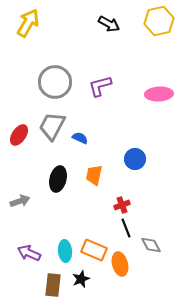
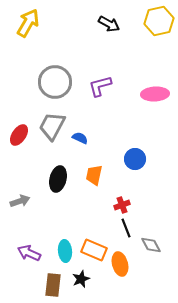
pink ellipse: moved 4 px left
